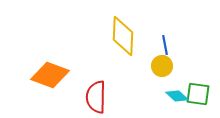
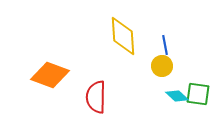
yellow diamond: rotated 6 degrees counterclockwise
